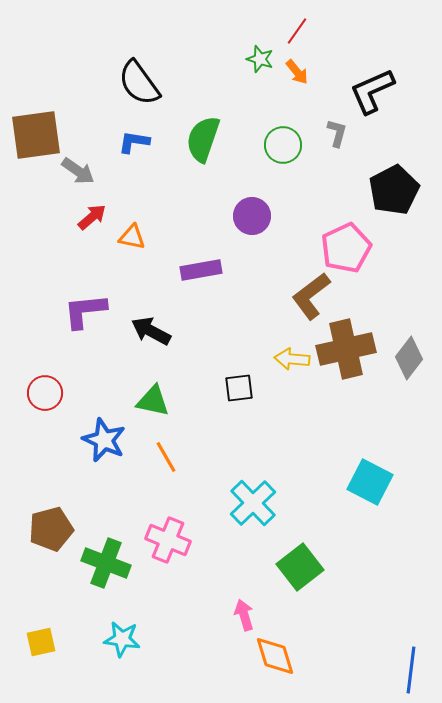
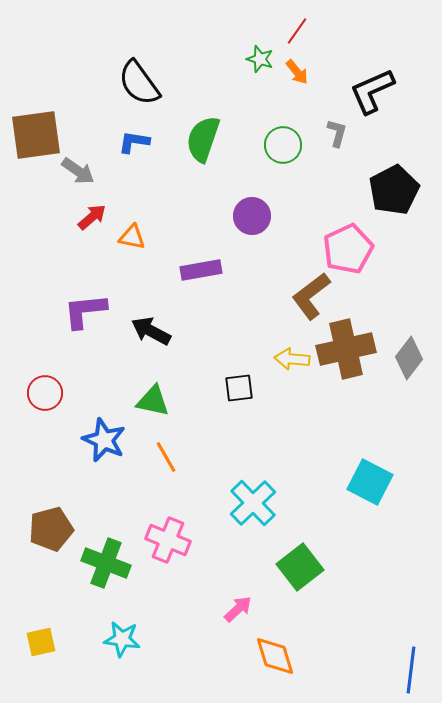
pink pentagon: moved 2 px right, 1 px down
pink arrow: moved 6 px left, 6 px up; rotated 64 degrees clockwise
